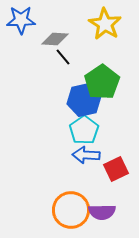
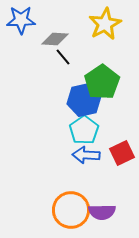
yellow star: rotated 12 degrees clockwise
red square: moved 6 px right, 16 px up
